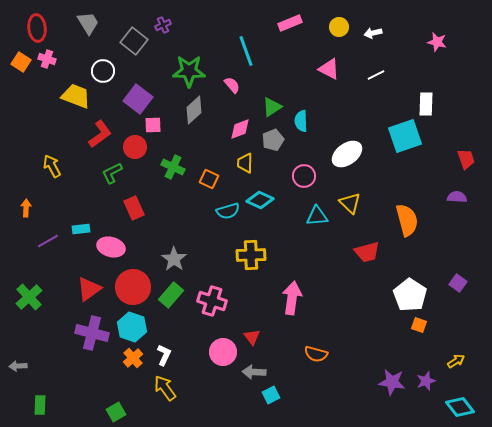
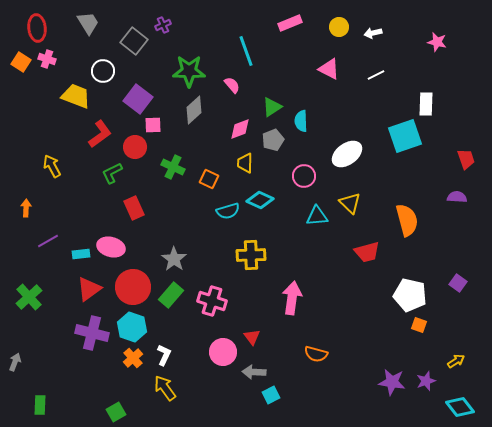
cyan rectangle at (81, 229): moved 25 px down
white pentagon at (410, 295): rotated 20 degrees counterclockwise
gray arrow at (18, 366): moved 3 px left, 4 px up; rotated 114 degrees clockwise
